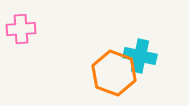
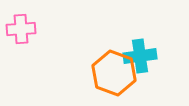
cyan cross: rotated 20 degrees counterclockwise
